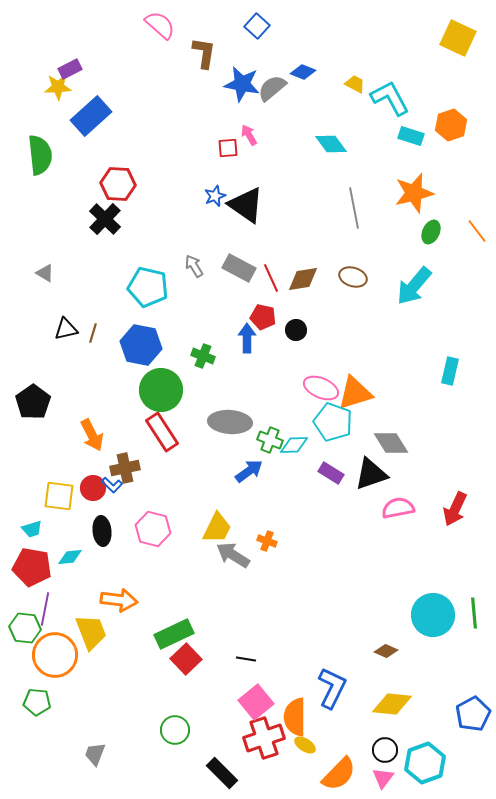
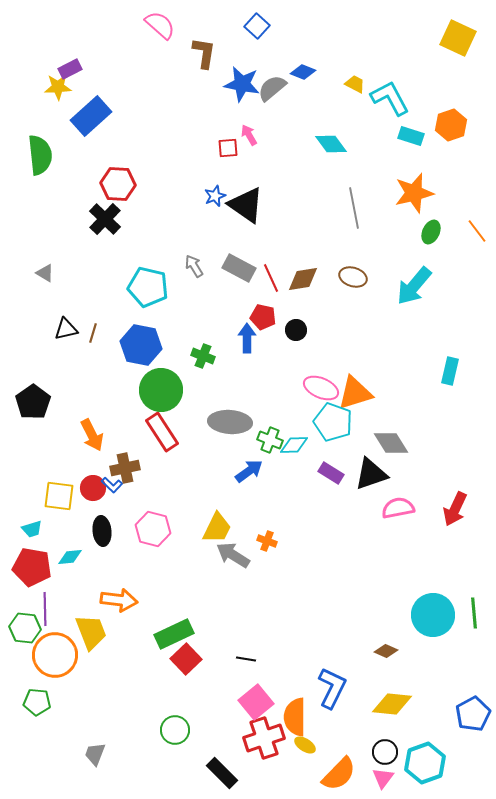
purple line at (45, 609): rotated 12 degrees counterclockwise
black circle at (385, 750): moved 2 px down
